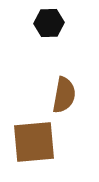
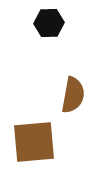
brown semicircle: moved 9 px right
